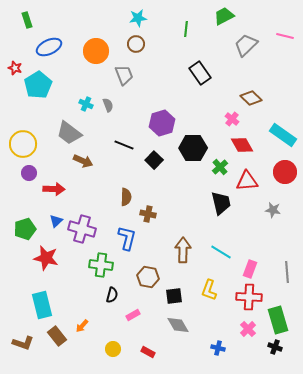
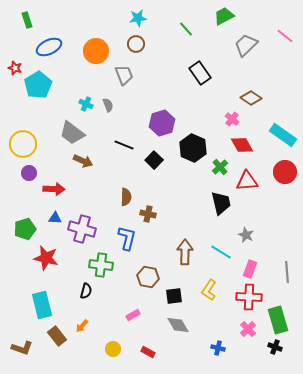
green line at (186, 29): rotated 49 degrees counterclockwise
pink line at (285, 36): rotated 24 degrees clockwise
brown diamond at (251, 98): rotated 10 degrees counterclockwise
gray trapezoid at (69, 133): moved 3 px right
black hexagon at (193, 148): rotated 24 degrees clockwise
gray star at (273, 210): moved 27 px left, 25 px down; rotated 14 degrees clockwise
blue triangle at (56, 221): moved 1 px left, 3 px up; rotated 48 degrees clockwise
brown arrow at (183, 250): moved 2 px right, 2 px down
yellow L-shape at (209, 290): rotated 15 degrees clockwise
black semicircle at (112, 295): moved 26 px left, 4 px up
brown L-shape at (23, 343): moved 1 px left, 5 px down
